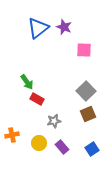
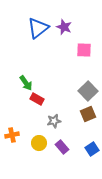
green arrow: moved 1 px left, 1 px down
gray square: moved 2 px right
